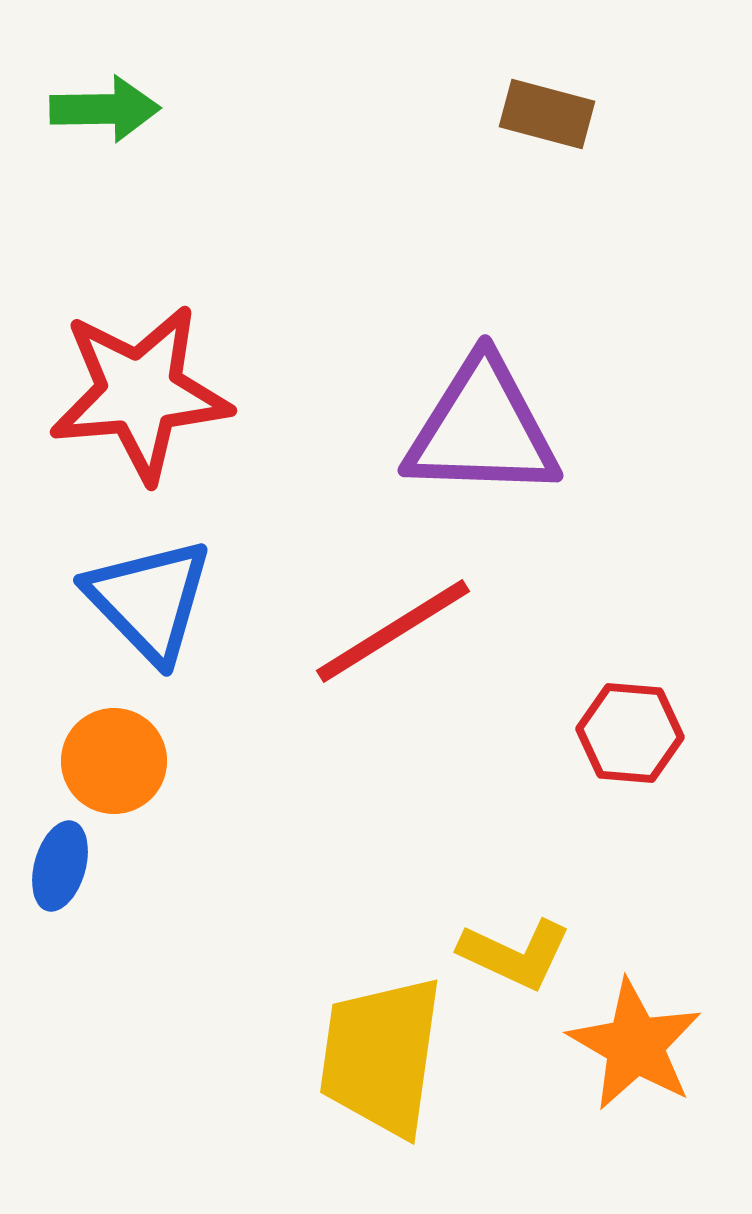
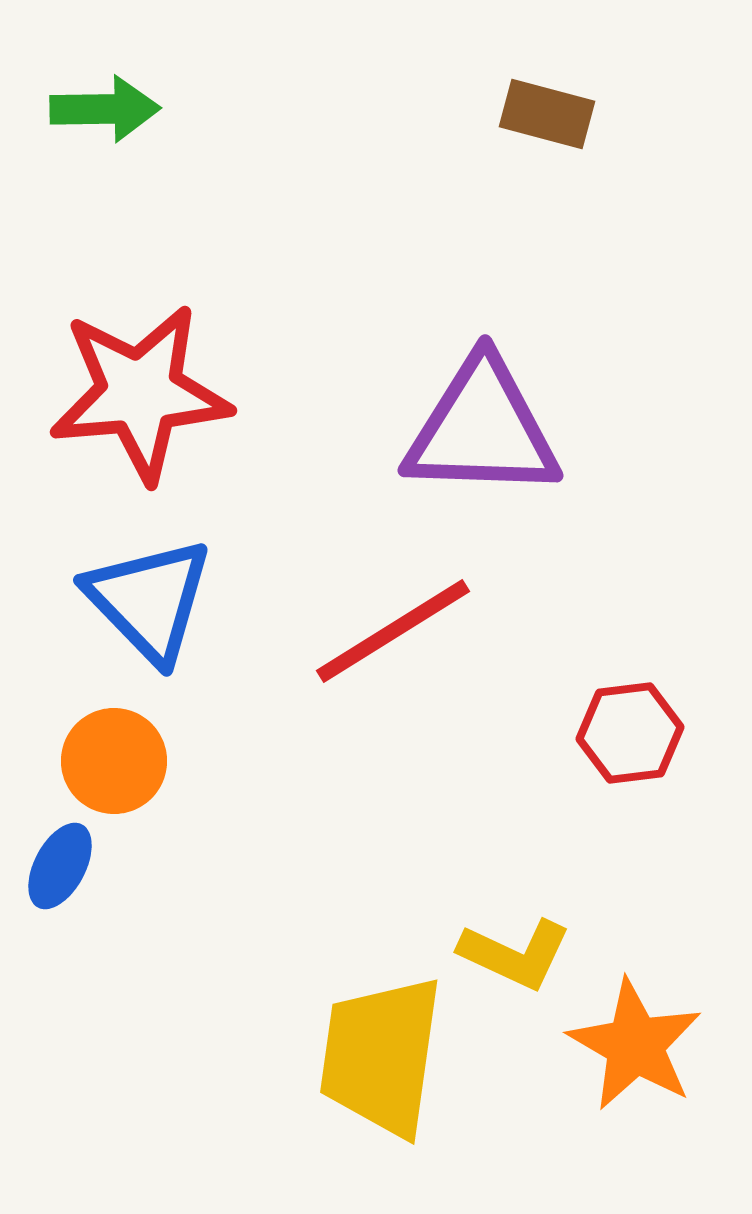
red hexagon: rotated 12 degrees counterclockwise
blue ellipse: rotated 12 degrees clockwise
